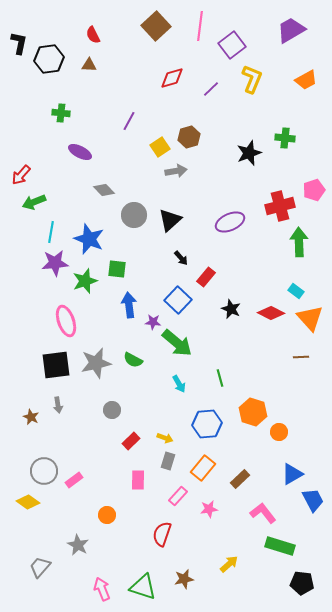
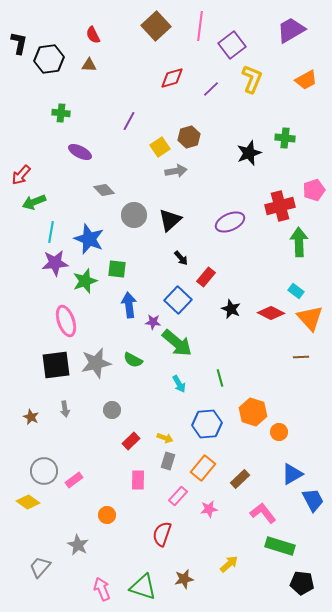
gray arrow at (58, 405): moved 7 px right, 4 px down
